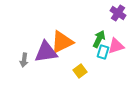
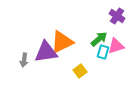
purple cross: moved 1 px left, 3 px down
green arrow: rotated 24 degrees clockwise
